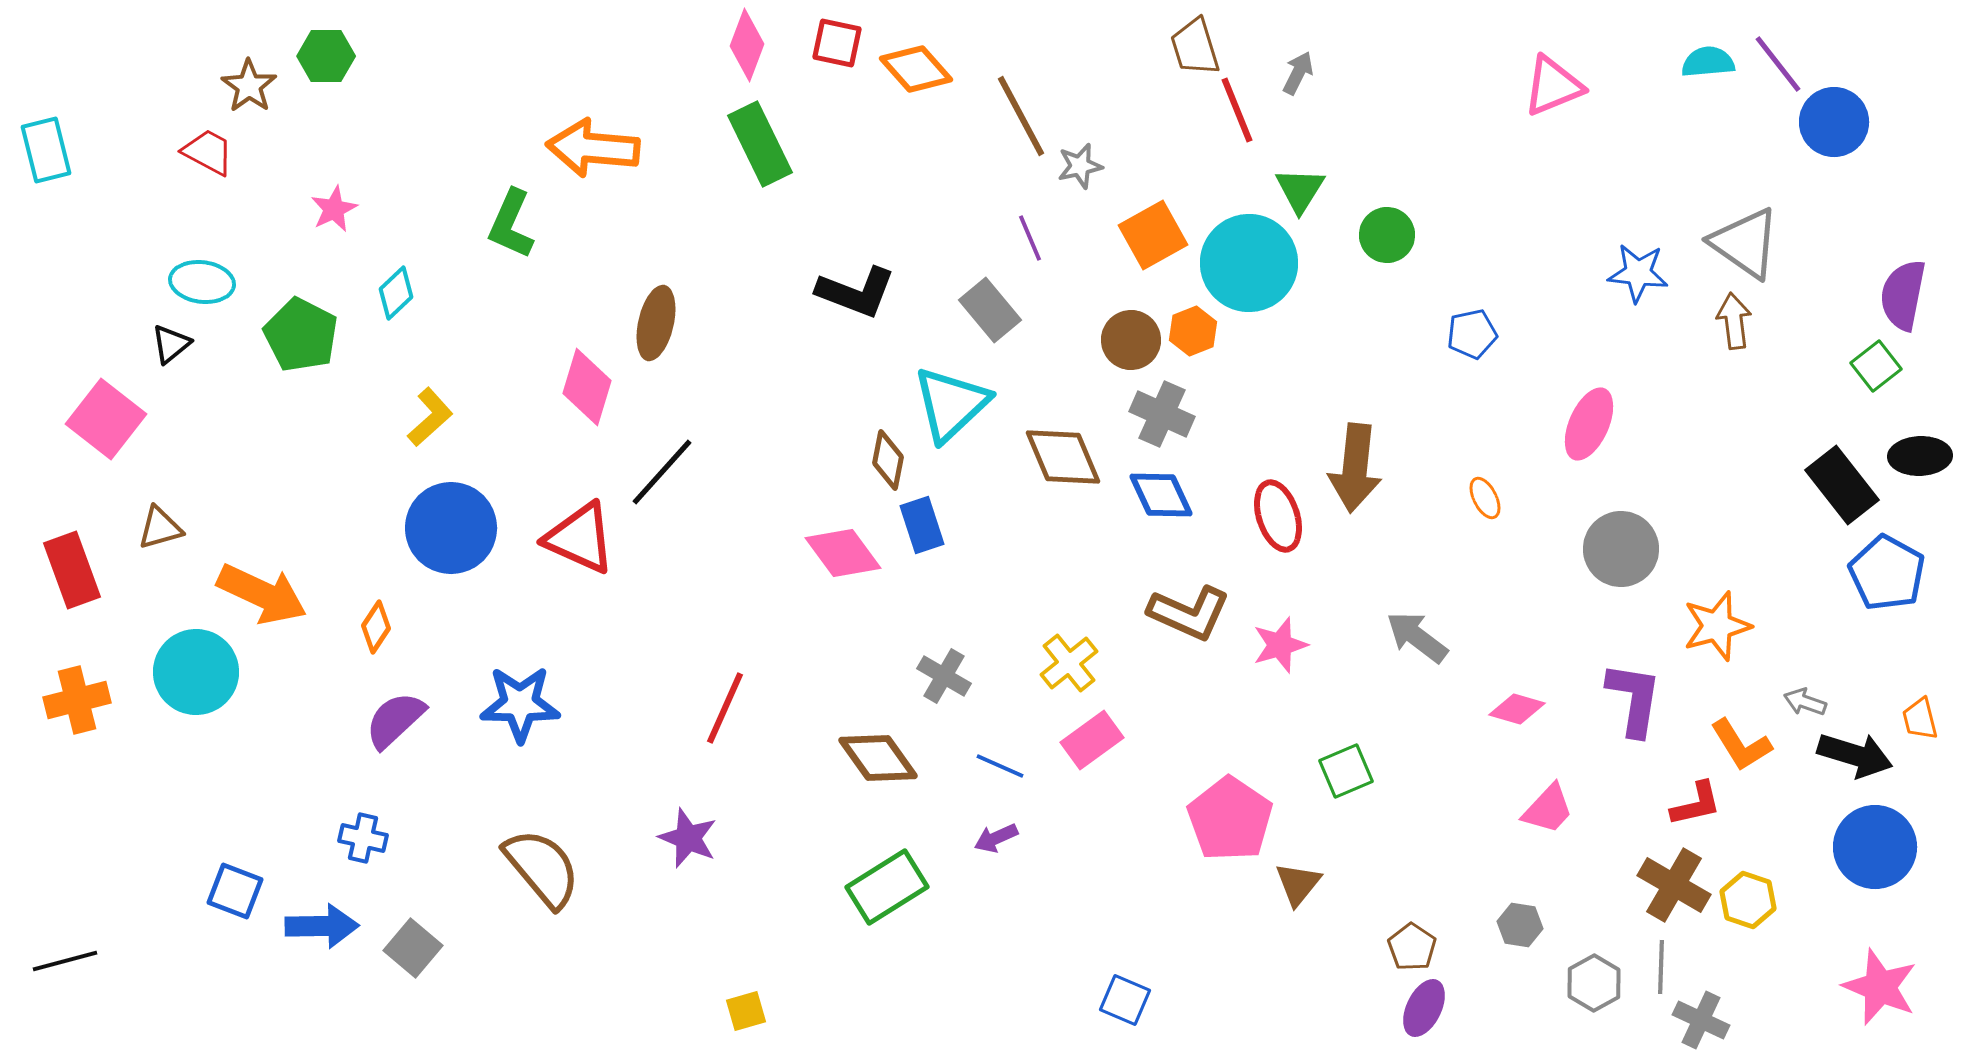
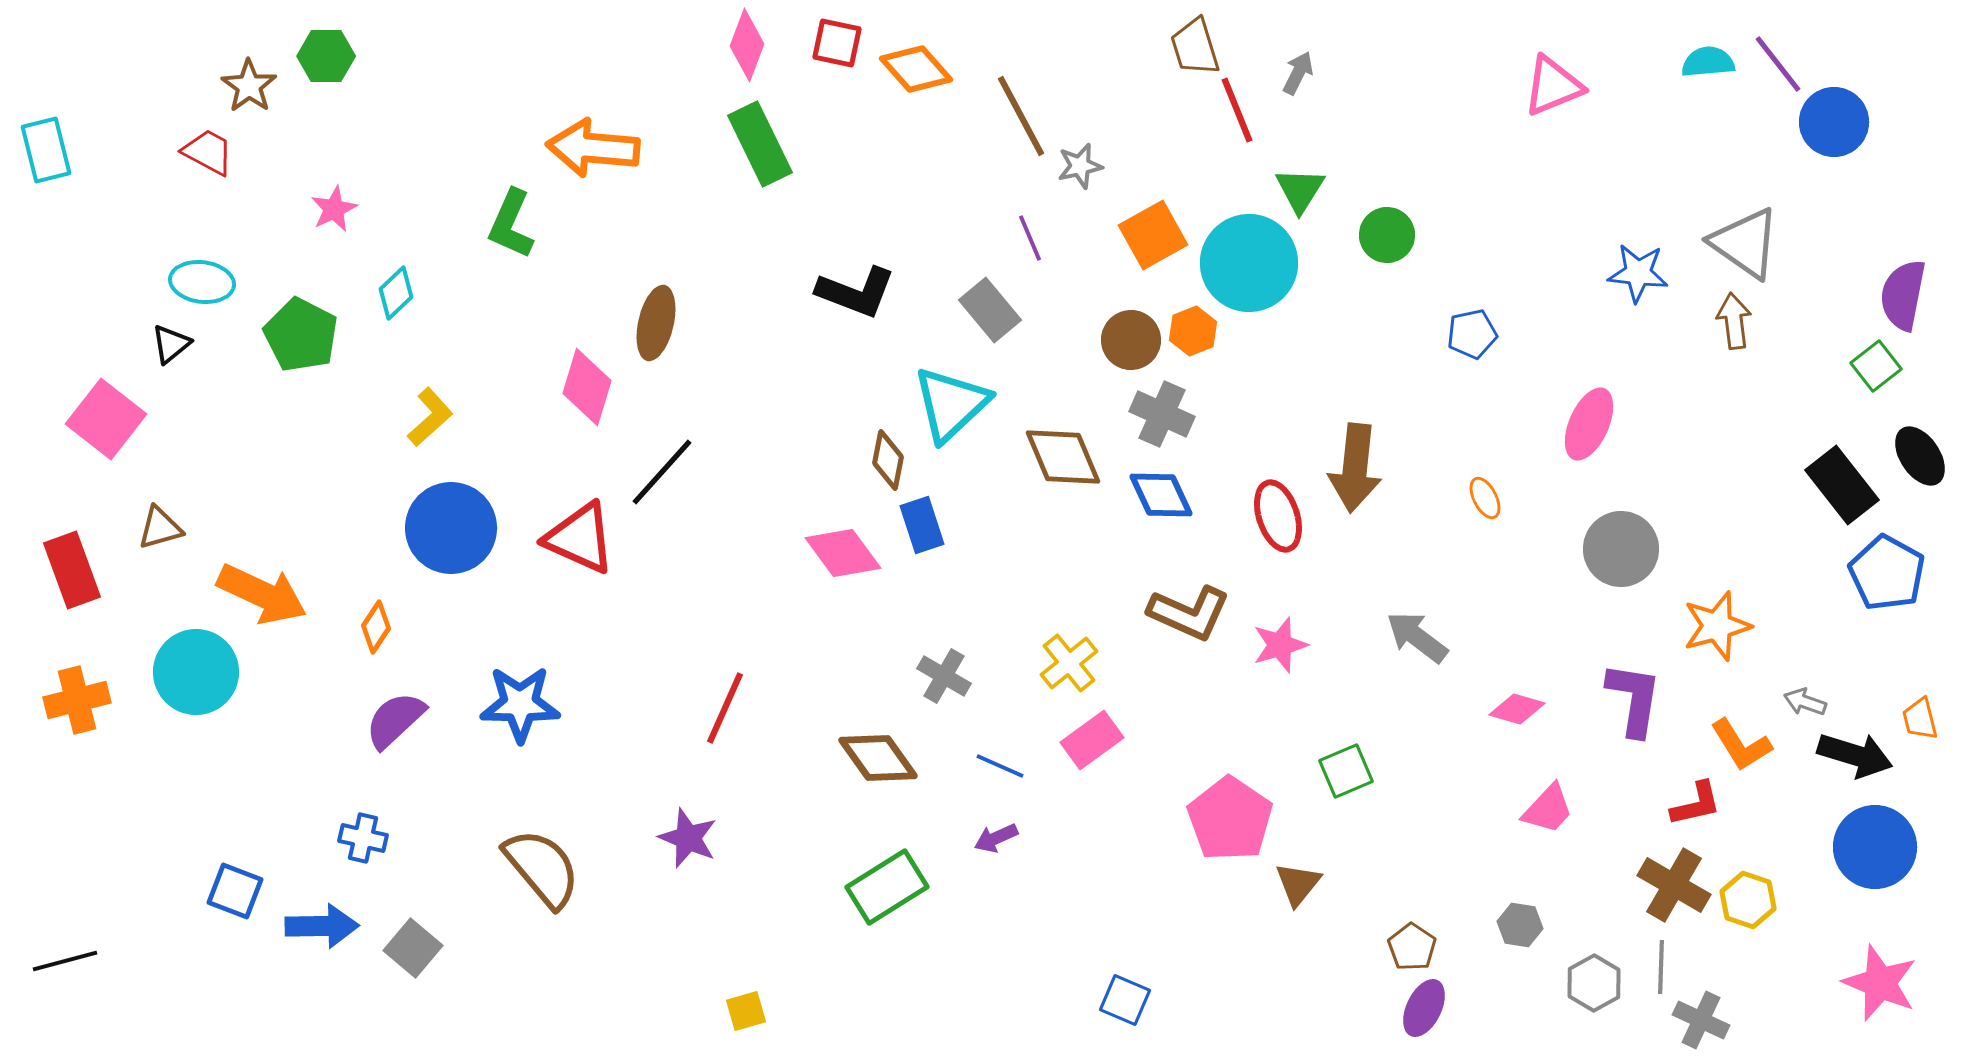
black ellipse at (1920, 456): rotated 58 degrees clockwise
pink star at (1880, 987): moved 4 px up
